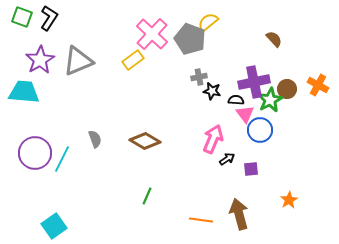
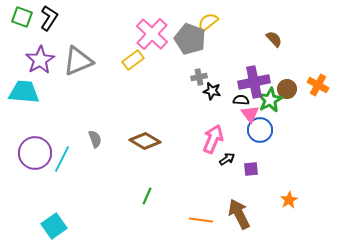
black semicircle: moved 5 px right
pink triangle: moved 5 px right
brown arrow: rotated 12 degrees counterclockwise
